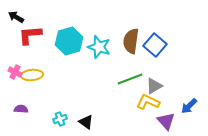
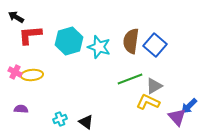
purple triangle: moved 11 px right, 4 px up
